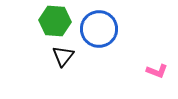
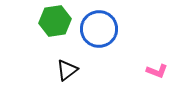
green hexagon: rotated 12 degrees counterclockwise
black triangle: moved 4 px right, 14 px down; rotated 15 degrees clockwise
